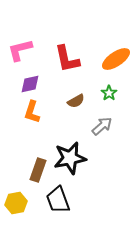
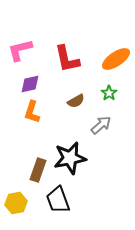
gray arrow: moved 1 px left, 1 px up
